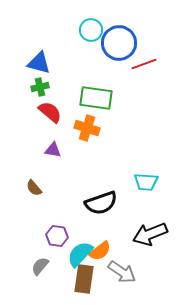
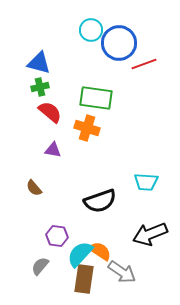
black semicircle: moved 1 px left, 2 px up
orange semicircle: rotated 110 degrees counterclockwise
